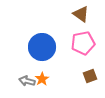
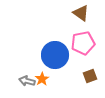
brown triangle: moved 1 px up
blue circle: moved 13 px right, 8 px down
